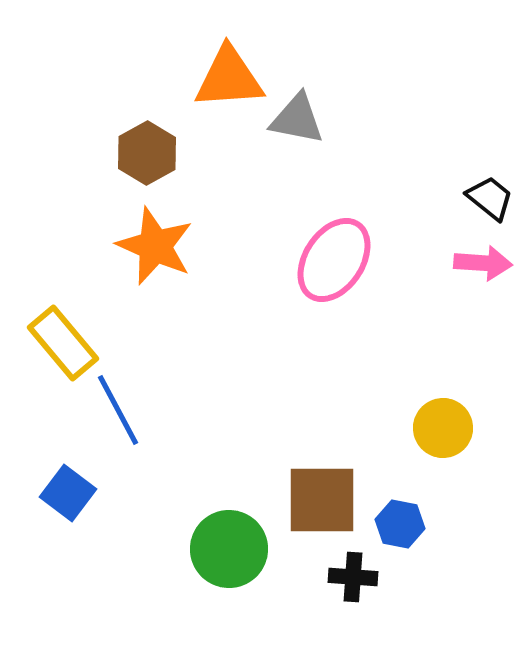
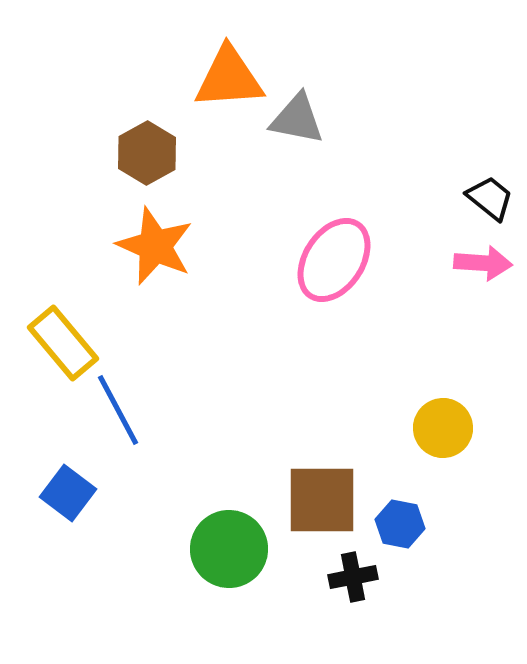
black cross: rotated 15 degrees counterclockwise
